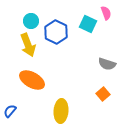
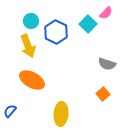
pink semicircle: rotated 64 degrees clockwise
cyan square: rotated 18 degrees clockwise
yellow arrow: moved 1 px down
yellow ellipse: moved 3 px down
